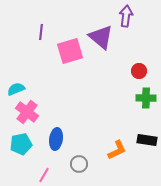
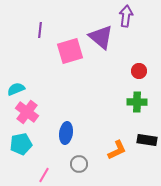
purple line: moved 1 px left, 2 px up
green cross: moved 9 px left, 4 px down
blue ellipse: moved 10 px right, 6 px up
